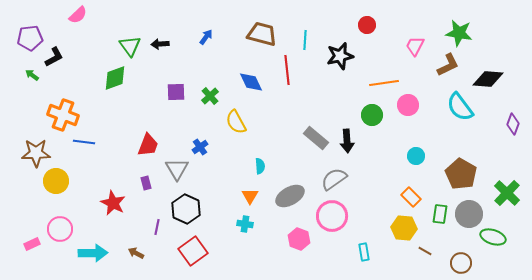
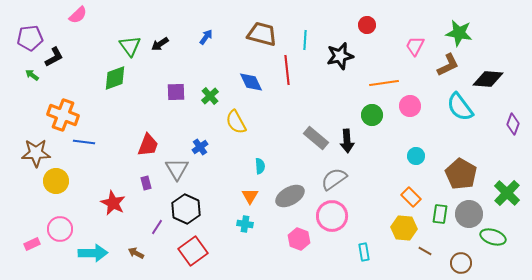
black arrow at (160, 44): rotated 30 degrees counterclockwise
pink circle at (408, 105): moved 2 px right, 1 px down
purple line at (157, 227): rotated 21 degrees clockwise
